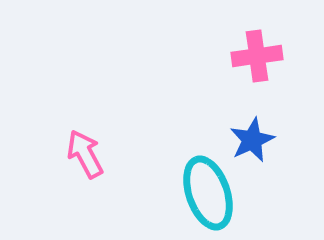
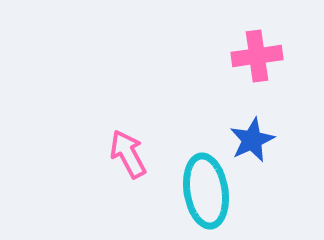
pink arrow: moved 43 px right
cyan ellipse: moved 2 px left, 2 px up; rotated 10 degrees clockwise
